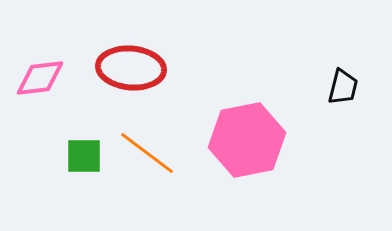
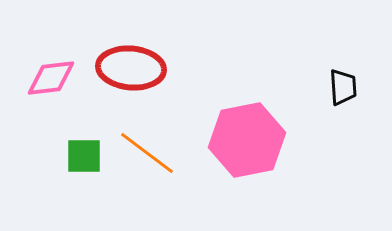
pink diamond: moved 11 px right
black trapezoid: rotated 18 degrees counterclockwise
